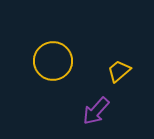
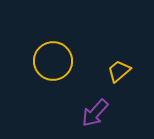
purple arrow: moved 1 px left, 2 px down
